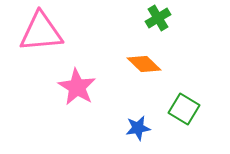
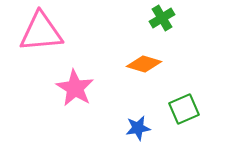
green cross: moved 4 px right
orange diamond: rotated 28 degrees counterclockwise
pink star: moved 2 px left, 1 px down
green square: rotated 36 degrees clockwise
